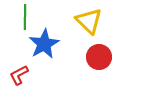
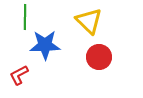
blue star: moved 1 px right, 1 px down; rotated 28 degrees clockwise
